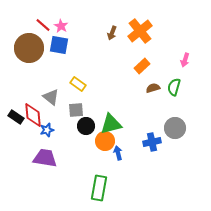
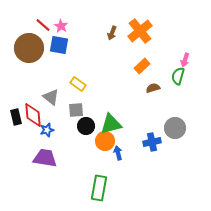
green semicircle: moved 4 px right, 11 px up
black rectangle: rotated 42 degrees clockwise
